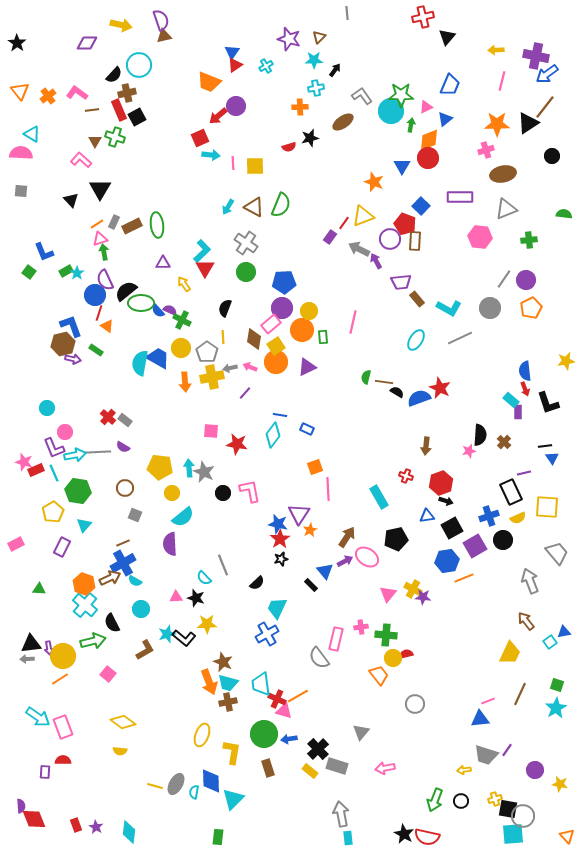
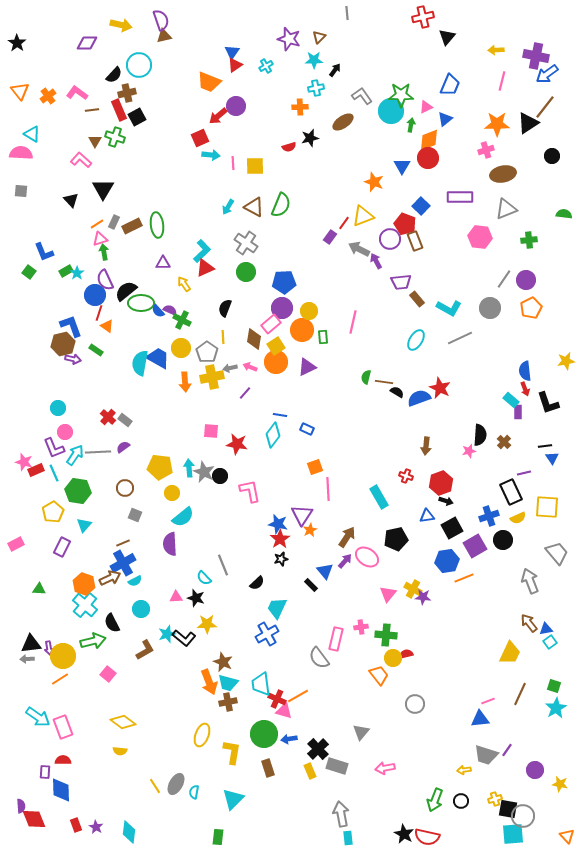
black triangle at (100, 189): moved 3 px right
brown rectangle at (415, 241): rotated 24 degrees counterclockwise
red triangle at (205, 268): rotated 36 degrees clockwise
cyan circle at (47, 408): moved 11 px right
purple semicircle at (123, 447): rotated 112 degrees clockwise
cyan arrow at (75, 455): rotated 45 degrees counterclockwise
black circle at (223, 493): moved 3 px left, 17 px up
purple triangle at (299, 514): moved 3 px right, 1 px down
purple arrow at (345, 561): rotated 21 degrees counterclockwise
cyan semicircle at (135, 581): rotated 56 degrees counterclockwise
brown arrow at (526, 621): moved 3 px right, 2 px down
blue triangle at (564, 632): moved 18 px left, 3 px up
green square at (557, 685): moved 3 px left, 1 px down
yellow rectangle at (310, 771): rotated 28 degrees clockwise
blue diamond at (211, 781): moved 150 px left, 9 px down
yellow line at (155, 786): rotated 42 degrees clockwise
